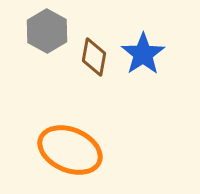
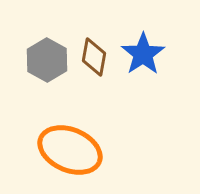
gray hexagon: moved 29 px down
